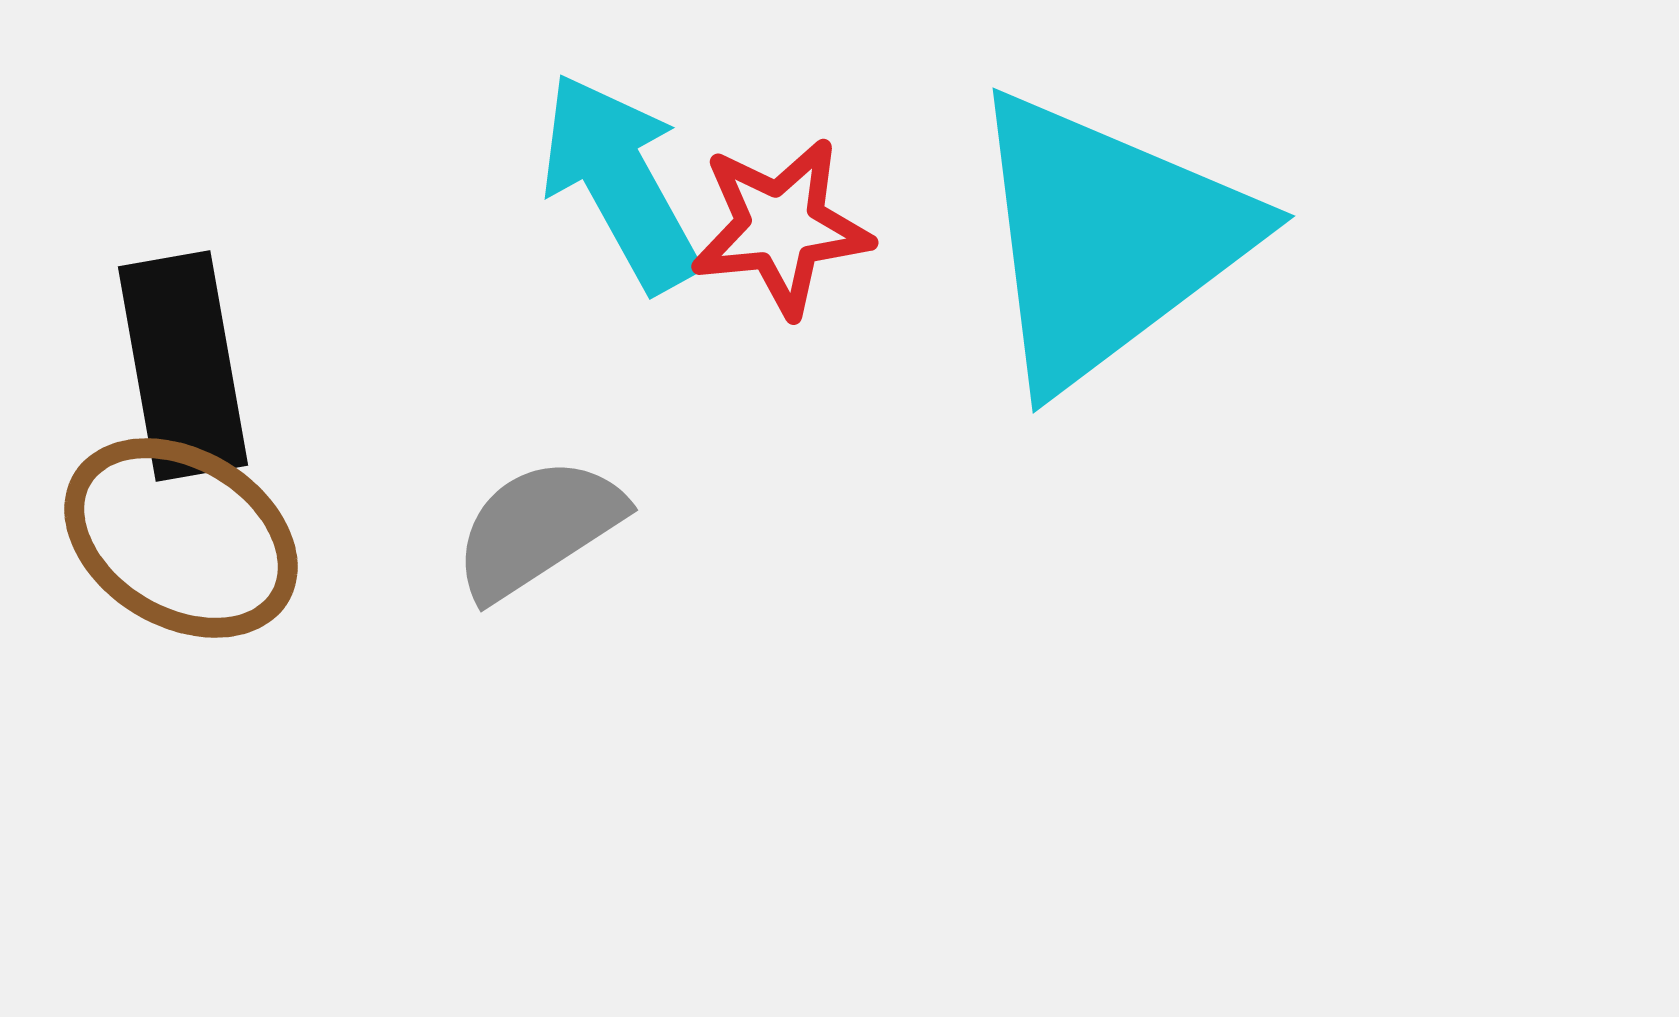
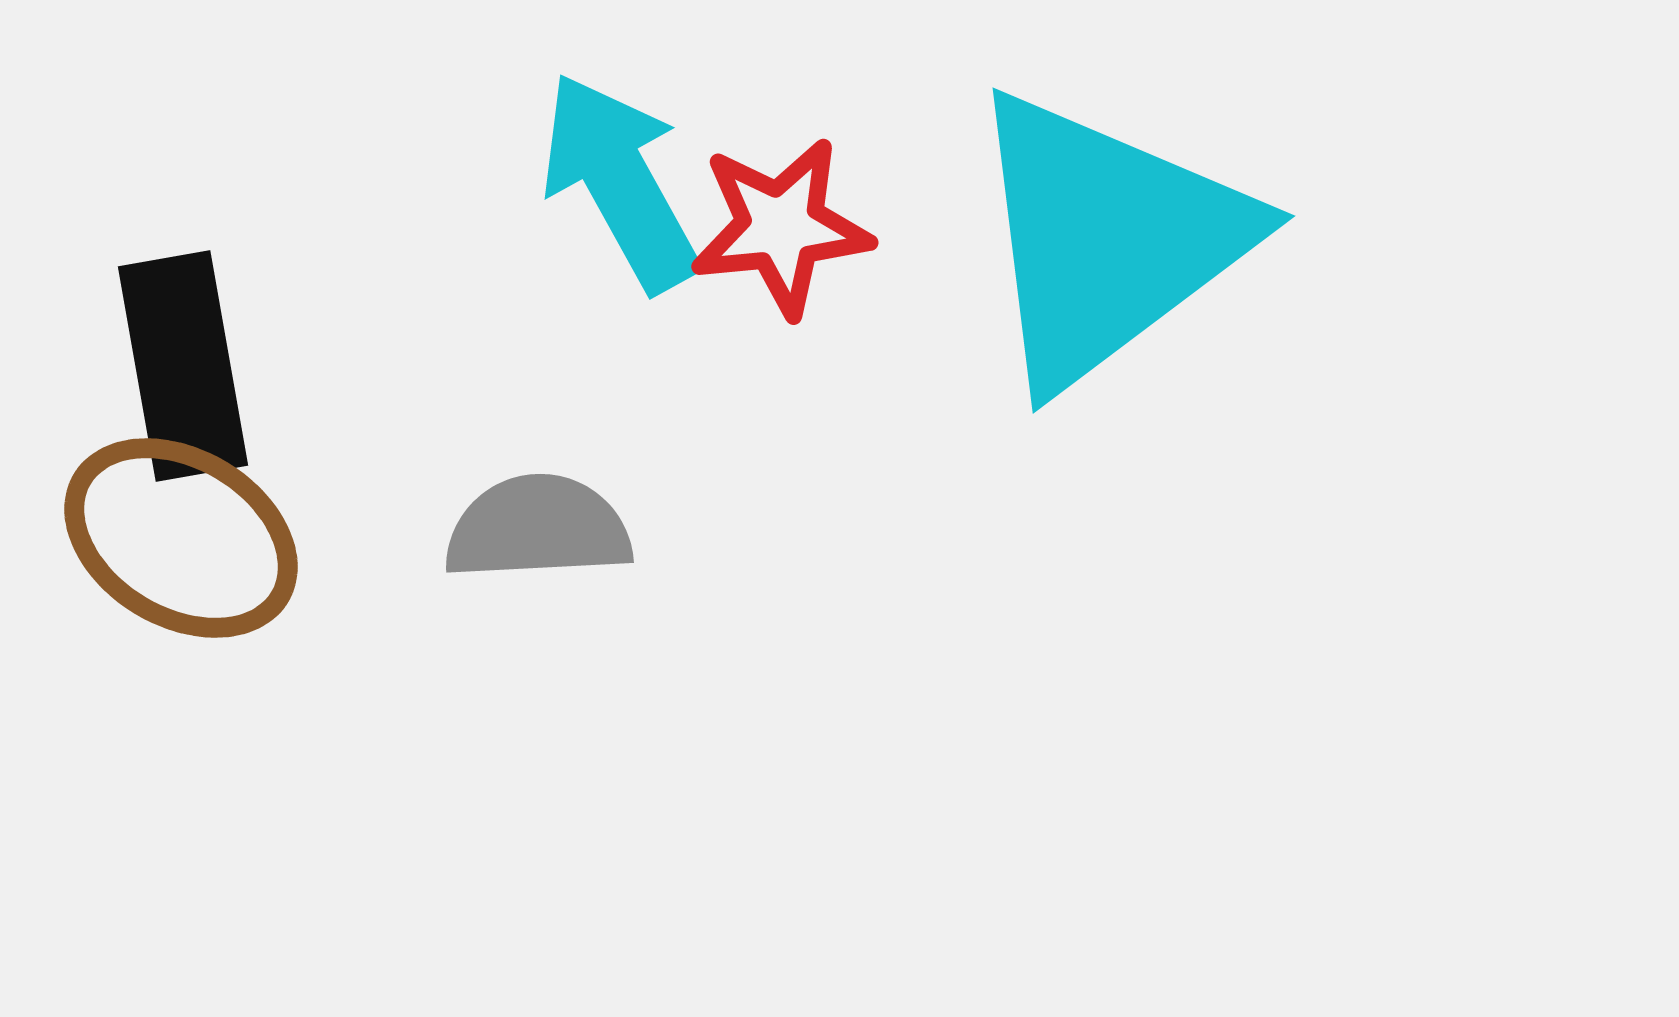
gray semicircle: rotated 30 degrees clockwise
